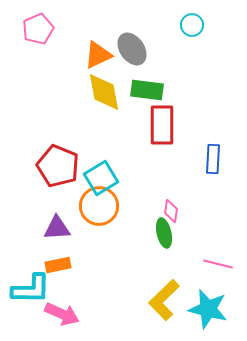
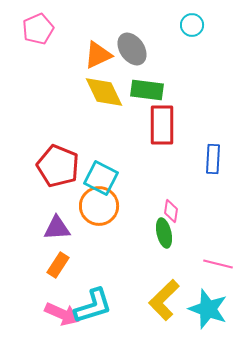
yellow diamond: rotated 15 degrees counterclockwise
cyan square: rotated 32 degrees counterclockwise
orange rectangle: rotated 45 degrees counterclockwise
cyan L-shape: moved 62 px right, 17 px down; rotated 18 degrees counterclockwise
cyan star: rotated 6 degrees clockwise
